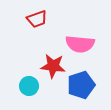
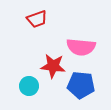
pink semicircle: moved 1 px right, 3 px down
blue pentagon: rotated 24 degrees clockwise
